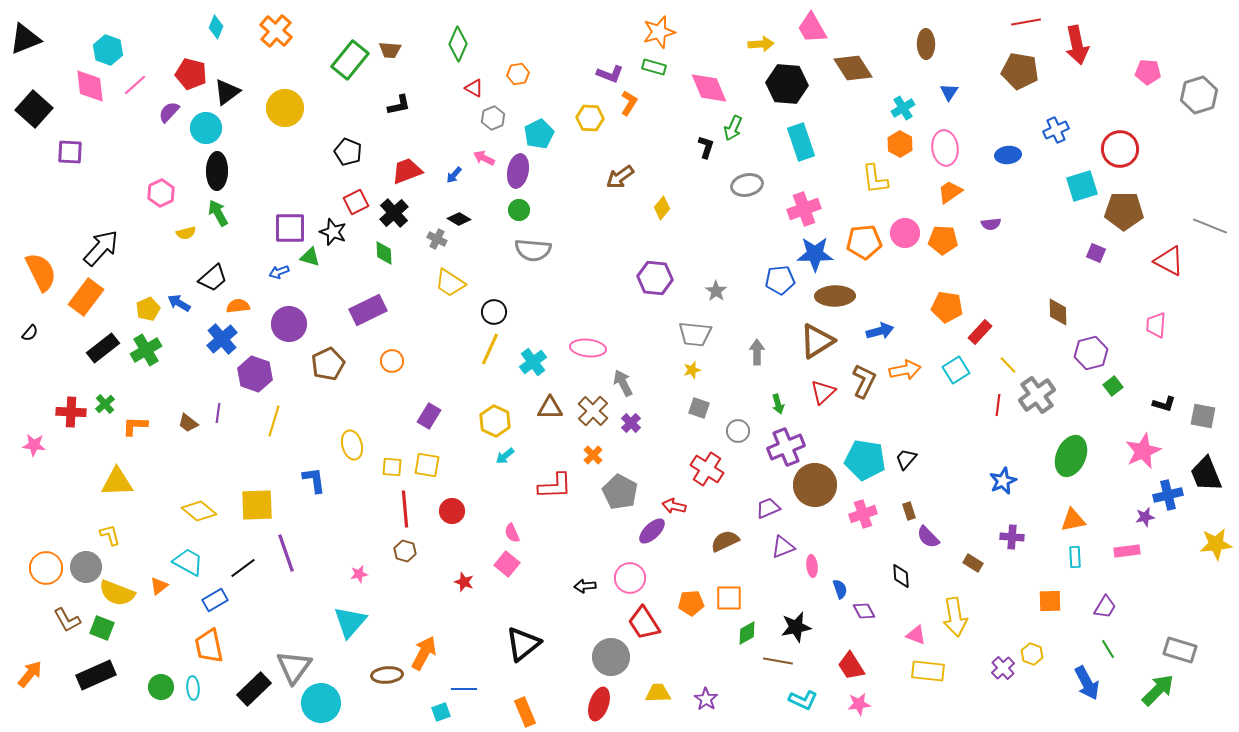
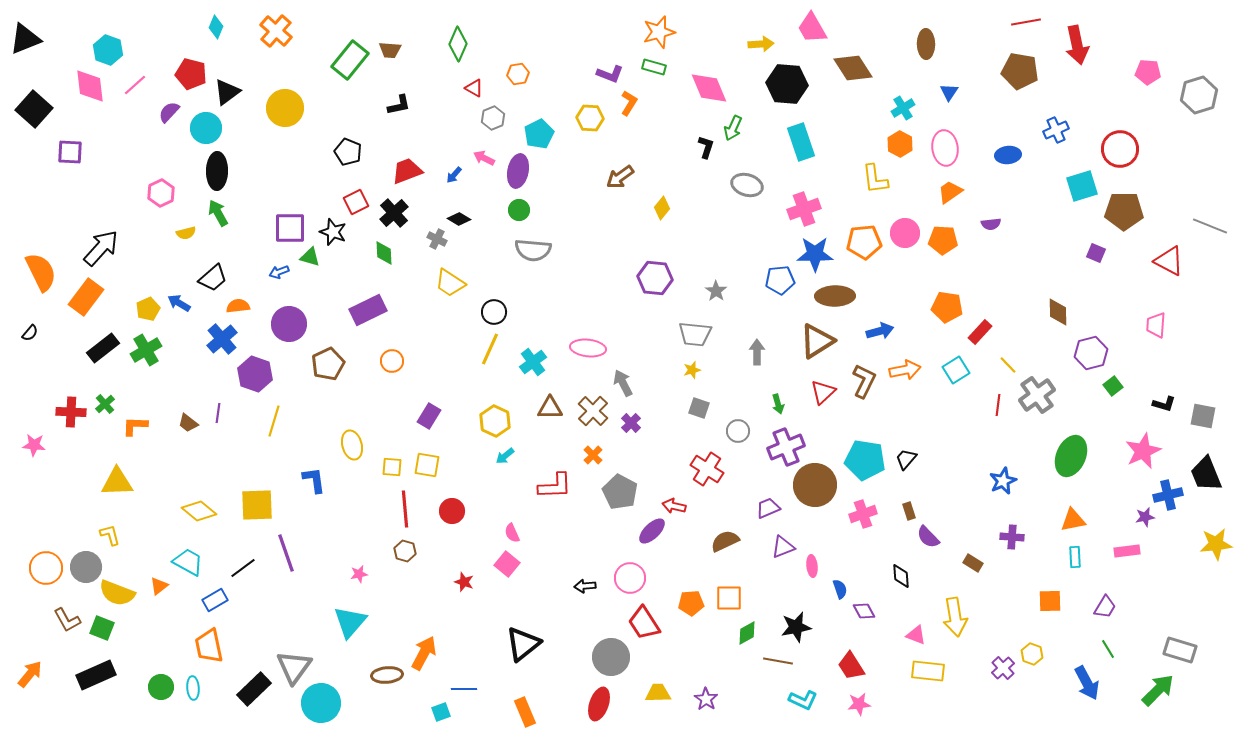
gray ellipse at (747, 185): rotated 28 degrees clockwise
